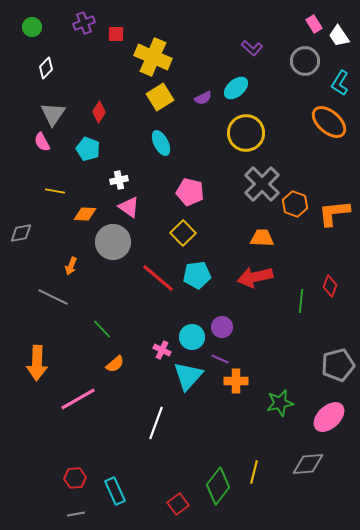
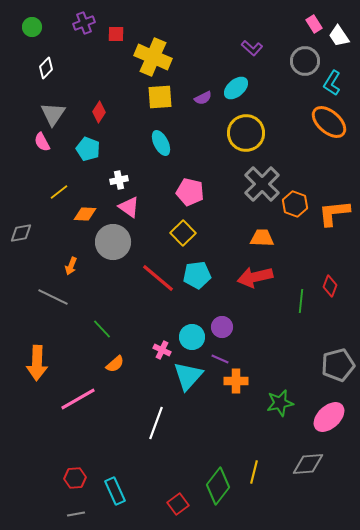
cyan L-shape at (340, 83): moved 8 px left
yellow square at (160, 97): rotated 28 degrees clockwise
yellow line at (55, 191): moved 4 px right, 1 px down; rotated 48 degrees counterclockwise
